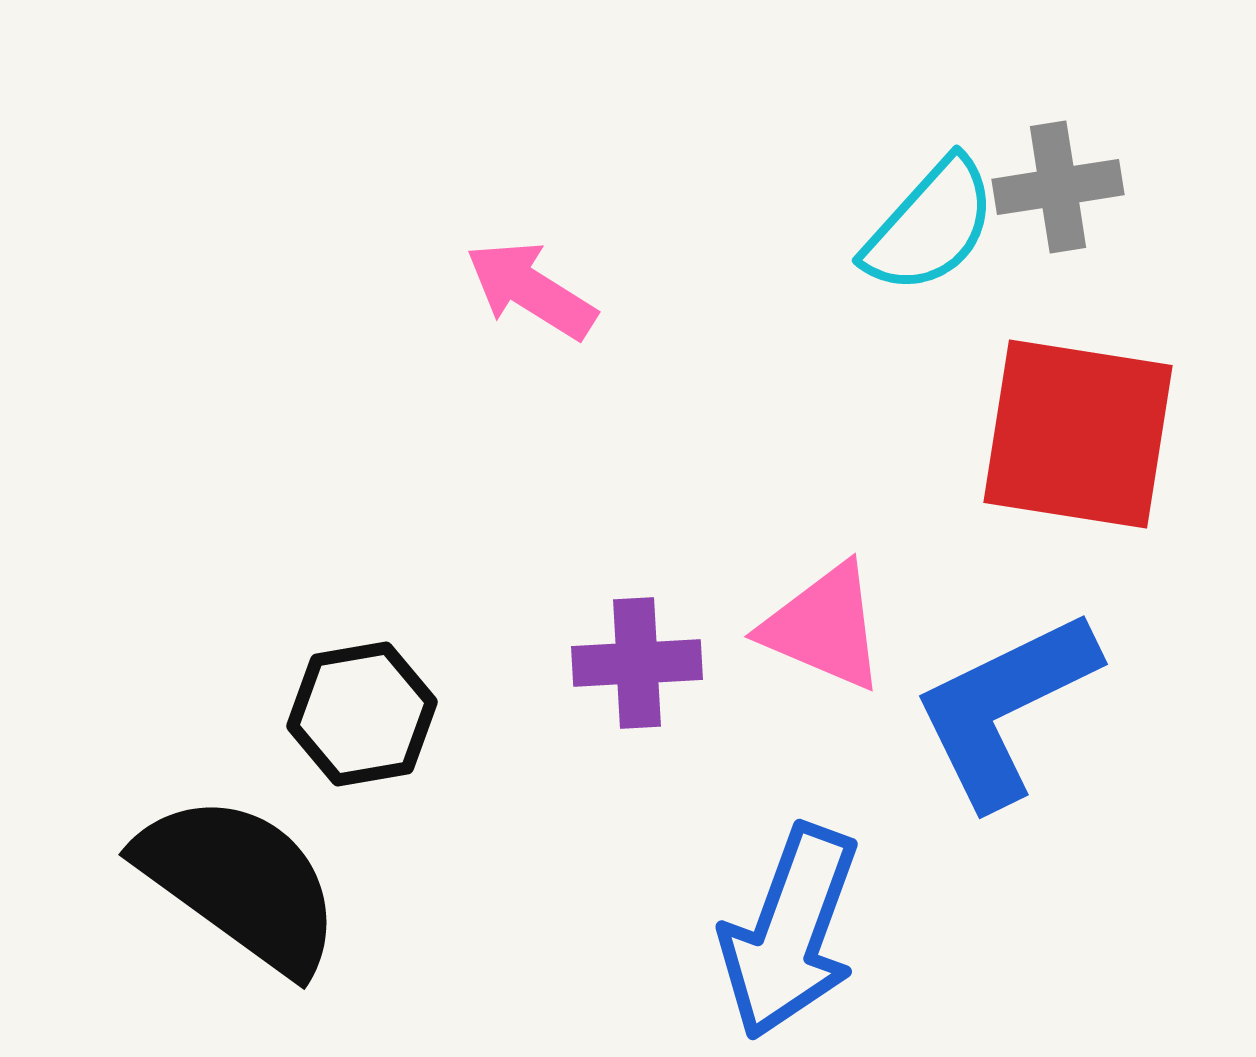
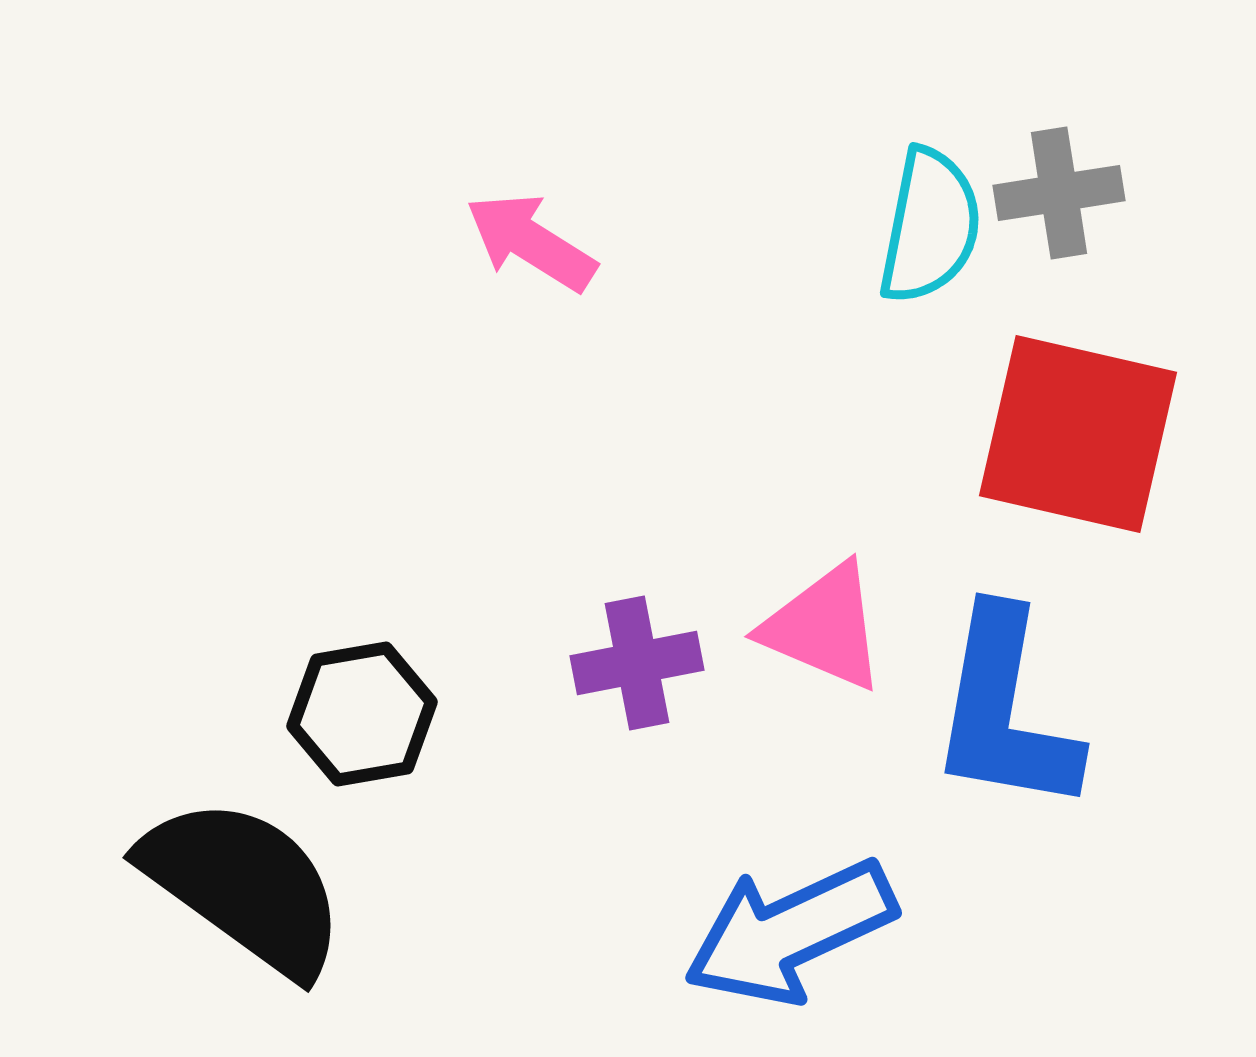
gray cross: moved 1 px right, 6 px down
cyan semicircle: rotated 31 degrees counterclockwise
pink arrow: moved 48 px up
red square: rotated 4 degrees clockwise
purple cross: rotated 8 degrees counterclockwise
blue L-shape: moved 3 px down; rotated 54 degrees counterclockwise
black semicircle: moved 4 px right, 3 px down
blue arrow: rotated 45 degrees clockwise
